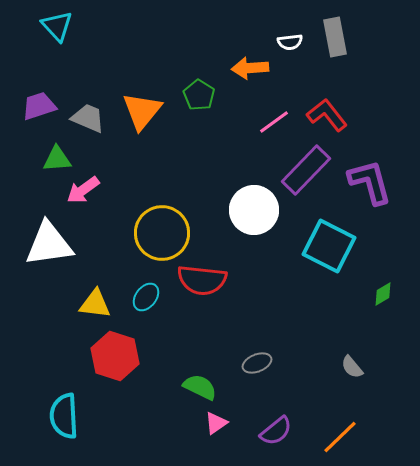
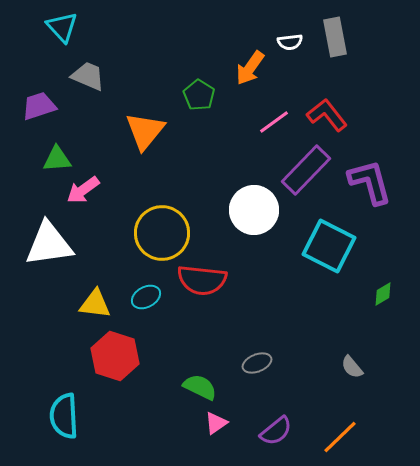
cyan triangle: moved 5 px right, 1 px down
orange arrow: rotated 51 degrees counterclockwise
orange triangle: moved 3 px right, 20 px down
gray trapezoid: moved 42 px up
cyan ellipse: rotated 24 degrees clockwise
